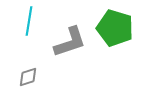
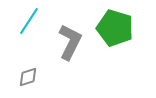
cyan line: rotated 24 degrees clockwise
gray L-shape: rotated 45 degrees counterclockwise
